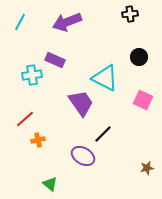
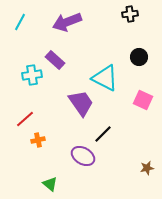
purple rectangle: rotated 18 degrees clockwise
